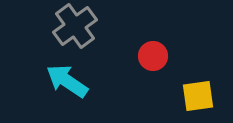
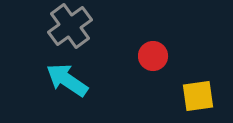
gray cross: moved 5 px left
cyan arrow: moved 1 px up
